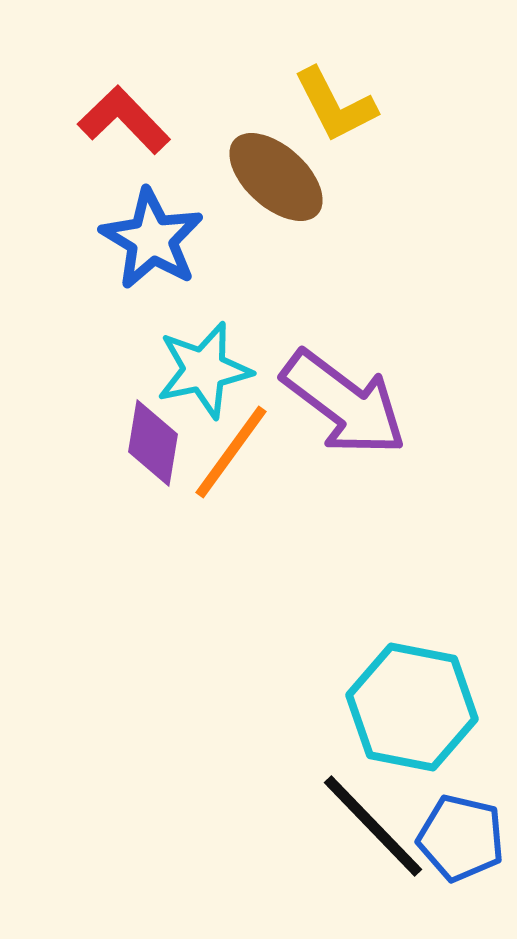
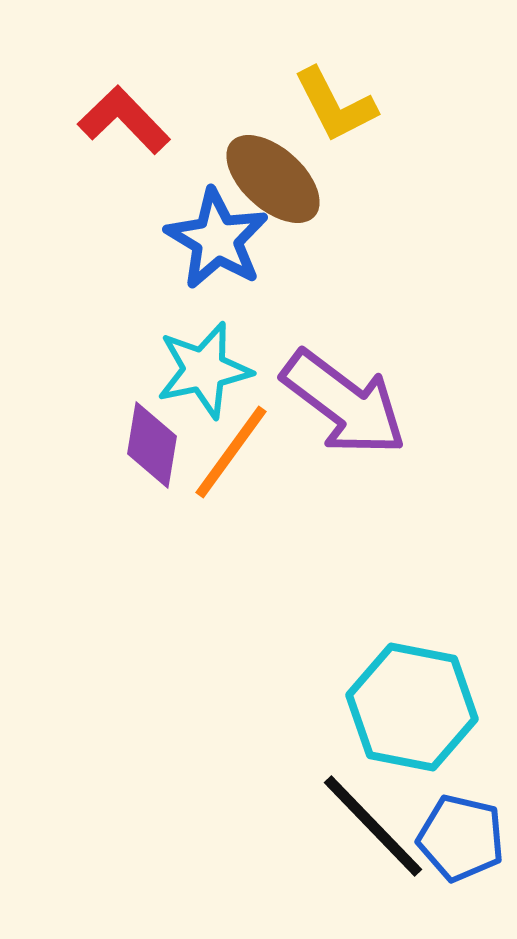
brown ellipse: moved 3 px left, 2 px down
blue star: moved 65 px right
purple diamond: moved 1 px left, 2 px down
